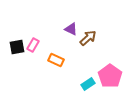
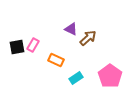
cyan rectangle: moved 12 px left, 6 px up
